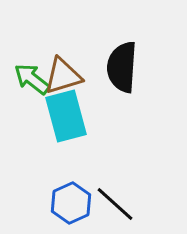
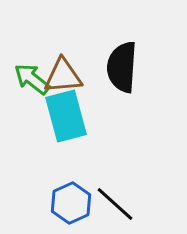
brown triangle: rotated 12 degrees clockwise
